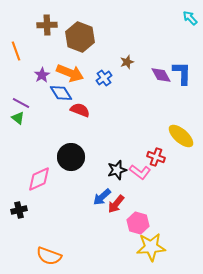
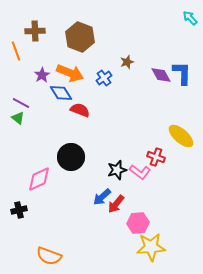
brown cross: moved 12 px left, 6 px down
pink hexagon: rotated 20 degrees counterclockwise
